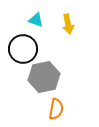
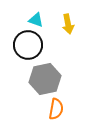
black circle: moved 5 px right, 4 px up
gray hexagon: moved 1 px right, 2 px down
